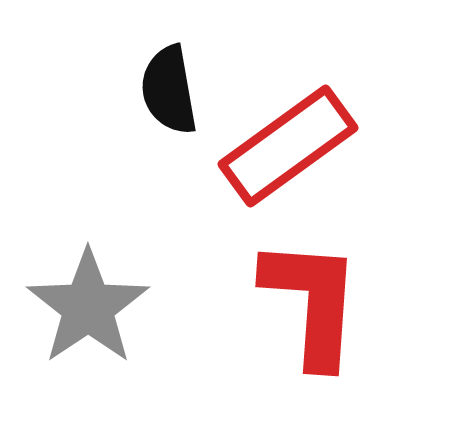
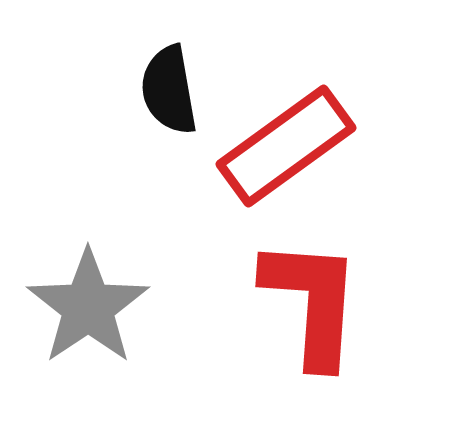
red rectangle: moved 2 px left
